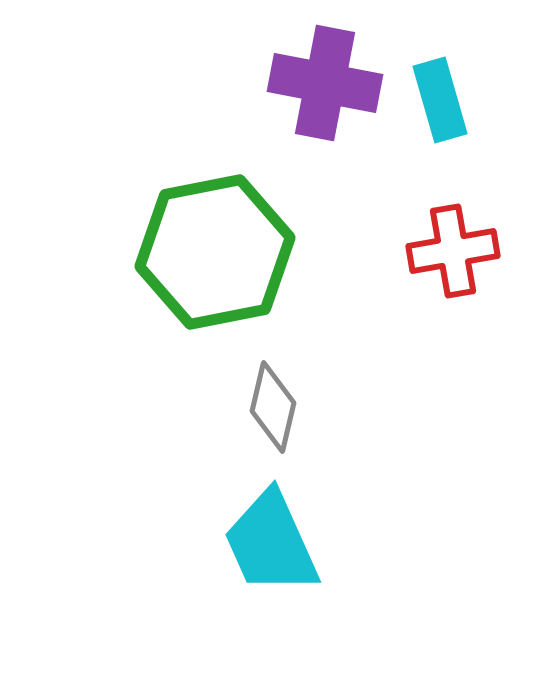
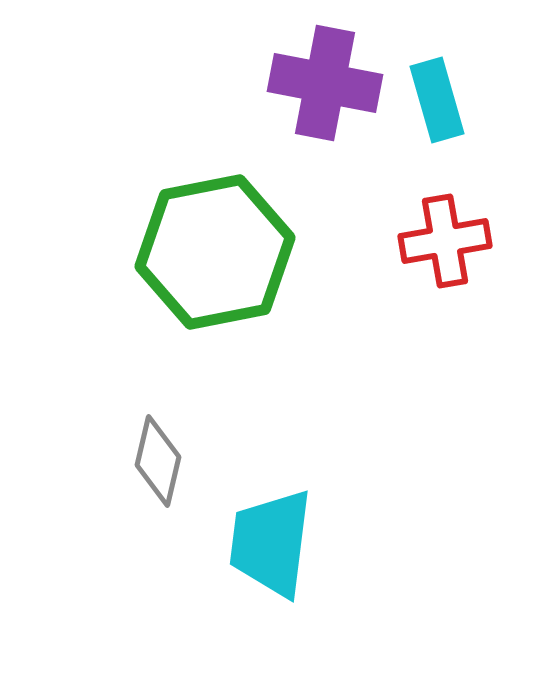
cyan rectangle: moved 3 px left
red cross: moved 8 px left, 10 px up
gray diamond: moved 115 px left, 54 px down
cyan trapezoid: rotated 31 degrees clockwise
